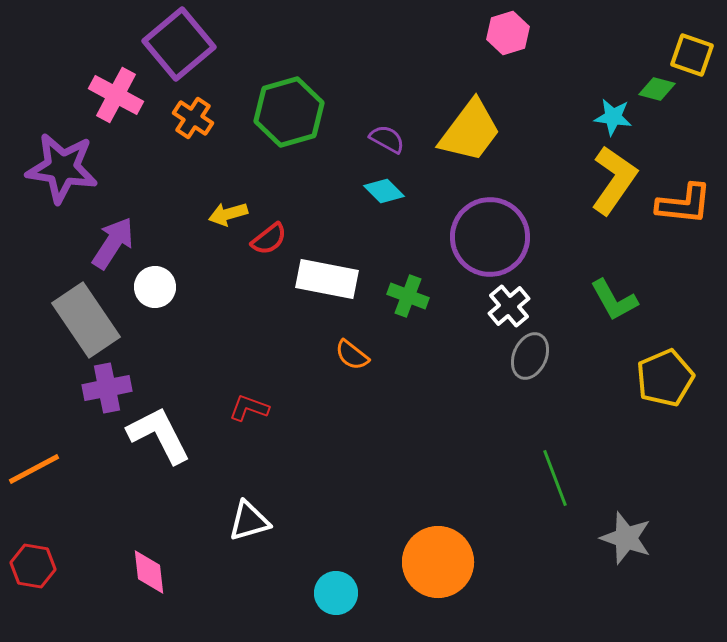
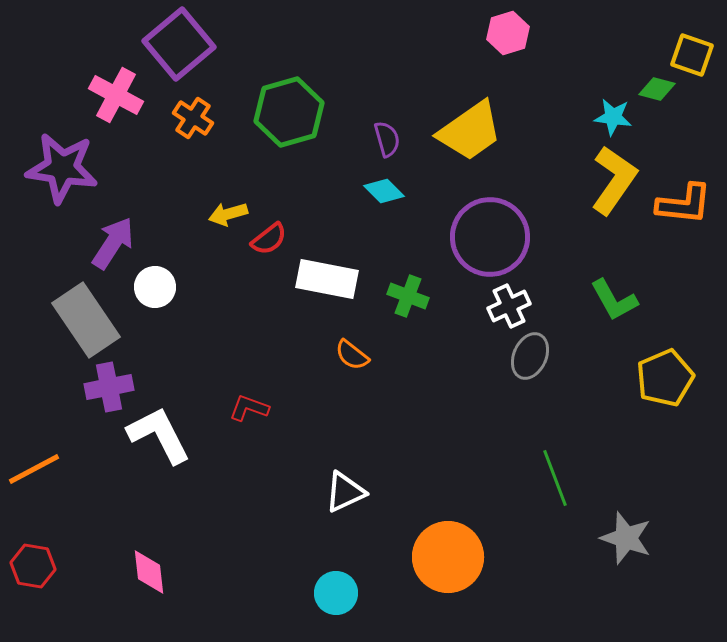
yellow trapezoid: rotated 18 degrees clockwise
purple semicircle: rotated 45 degrees clockwise
white cross: rotated 15 degrees clockwise
purple cross: moved 2 px right, 1 px up
white triangle: moved 96 px right, 29 px up; rotated 9 degrees counterclockwise
orange circle: moved 10 px right, 5 px up
